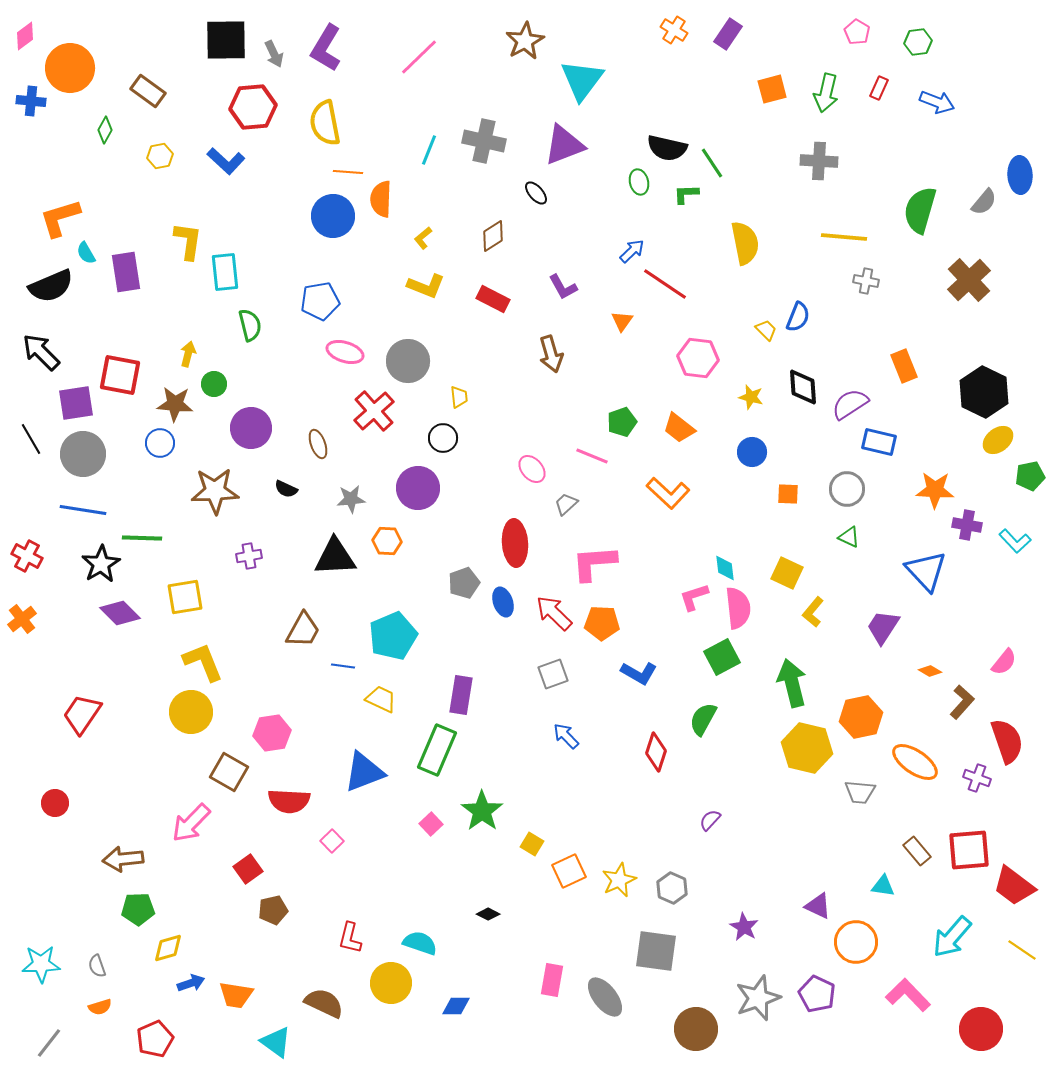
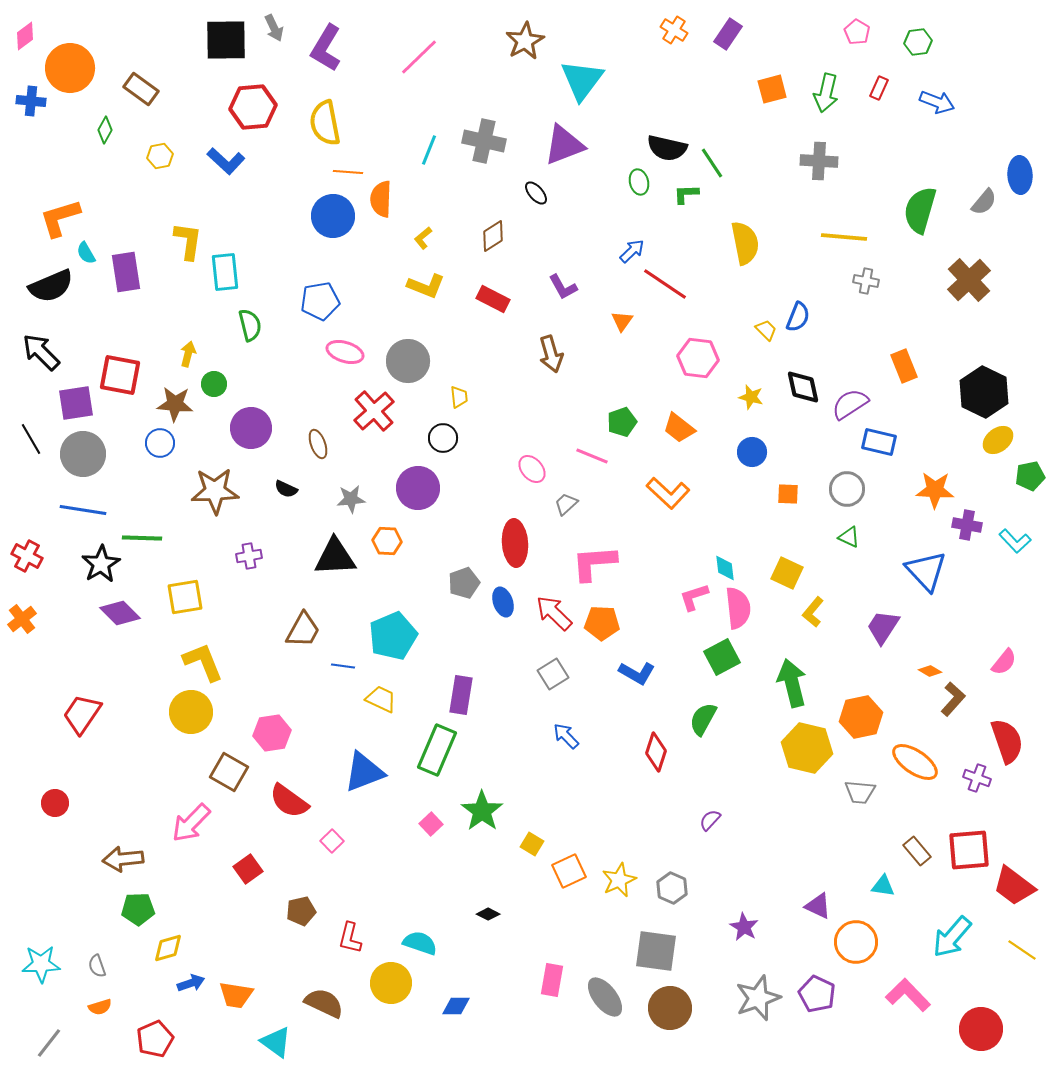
gray arrow at (274, 54): moved 26 px up
brown rectangle at (148, 91): moved 7 px left, 2 px up
black diamond at (803, 387): rotated 9 degrees counterclockwise
blue L-shape at (639, 673): moved 2 px left
gray square at (553, 674): rotated 12 degrees counterclockwise
brown L-shape at (962, 702): moved 9 px left, 3 px up
red semicircle at (289, 801): rotated 33 degrees clockwise
brown pentagon at (273, 910): moved 28 px right, 1 px down
brown circle at (696, 1029): moved 26 px left, 21 px up
